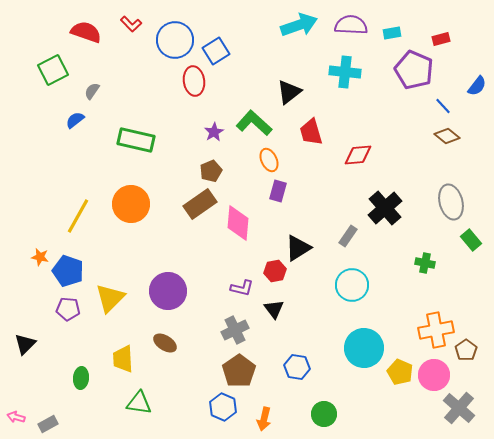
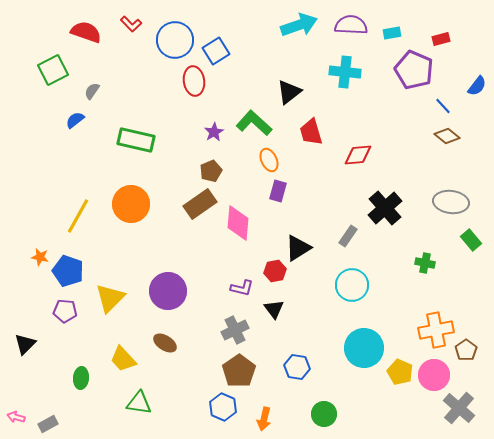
gray ellipse at (451, 202): rotated 68 degrees counterclockwise
purple pentagon at (68, 309): moved 3 px left, 2 px down
yellow trapezoid at (123, 359): rotated 40 degrees counterclockwise
